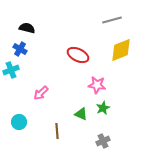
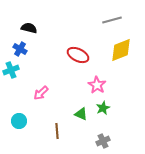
black semicircle: moved 2 px right
pink star: rotated 24 degrees clockwise
cyan circle: moved 1 px up
